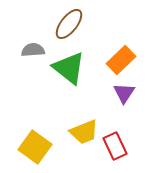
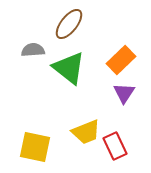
yellow trapezoid: moved 2 px right
yellow square: rotated 24 degrees counterclockwise
